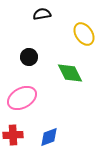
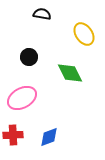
black semicircle: rotated 18 degrees clockwise
